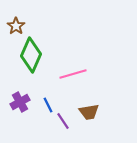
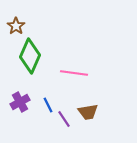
green diamond: moved 1 px left, 1 px down
pink line: moved 1 px right, 1 px up; rotated 24 degrees clockwise
brown trapezoid: moved 1 px left
purple line: moved 1 px right, 2 px up
